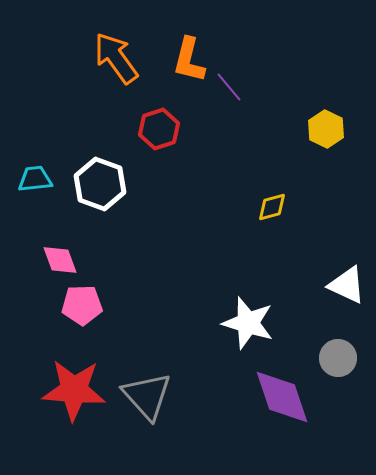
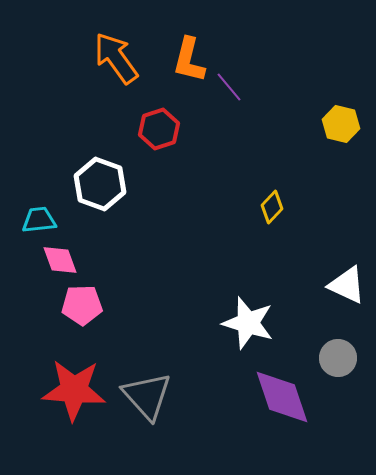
yellow hexagon: moved 15 px right, 5 px up; rotated 12 degrees counterclockwise
cyan trapezoid: moved 4 px right, 41 px down
yellow diamond: rotated 32 degrees counterclockwise
